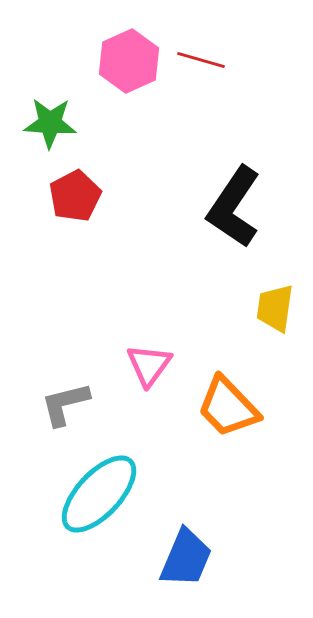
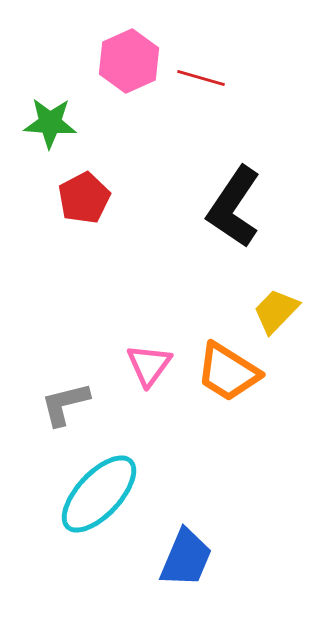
red line: moved 18 px down
red pentagon: moved 9 px right, 2 px down
yellow trapezoid: moved 1 px right, 3 px down; rotated 36 degrees clockwise
orange trapezoid: moved 35 px up; rotated 14 degrees counterclockwise
